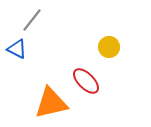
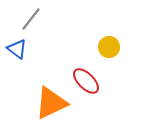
gray line: moved 1 px left, 1 px up
blue triangle: rotated 10 degrees clockwise
orange triangle: rotated 12 degrees counterclockwise
